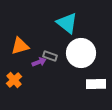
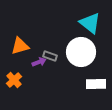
cyan triangle: moved 23 px right
white circle: moved 1 px up
